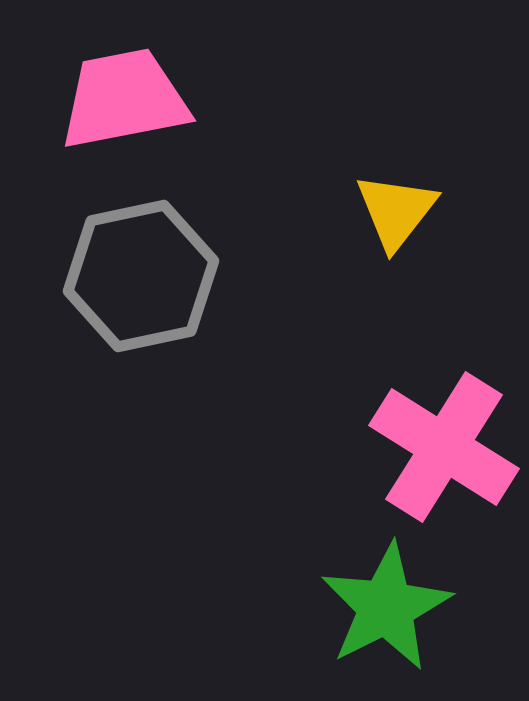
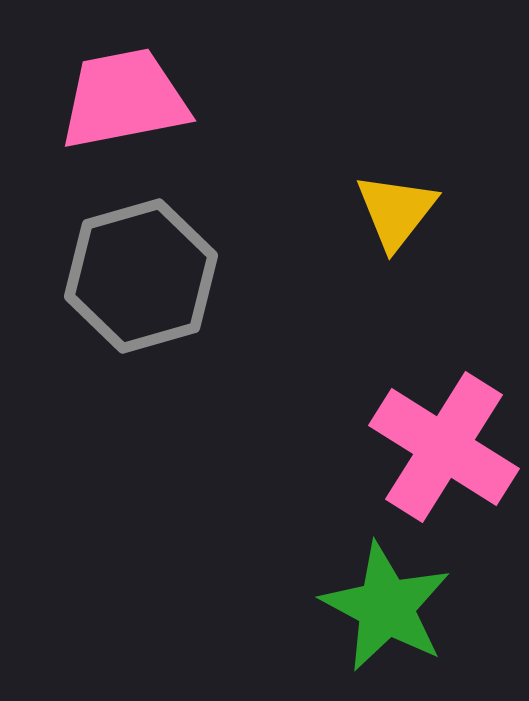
gray hexagon: rotated 4 degrees counterclockwise
green star: rotated 17 degrees counterclockwise
